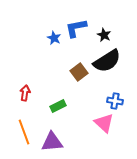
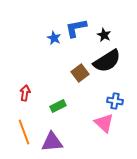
brown square: moved 1 px right, 1 px down
